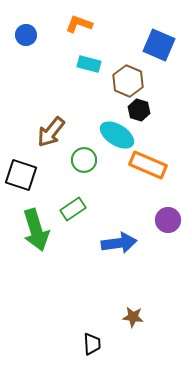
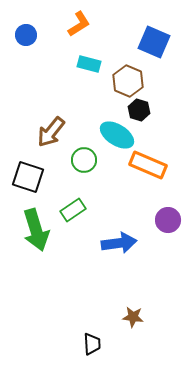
orange L-shape: rotated 128 degrees clockwise
blue square: moved 5 px left, 3 px up
black square: moved 7 px right, 2 px down
green rectangle: moved 1 px down
